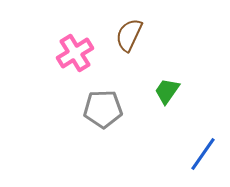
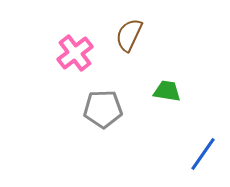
pink cross: rotated 6 degrees counterclockwise
green trapezoid: rotated 64 degrees clockwise
